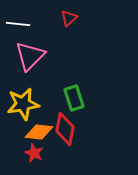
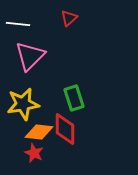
red diamond: rotated 12 degrees counterclockwise
